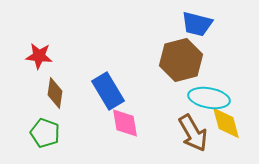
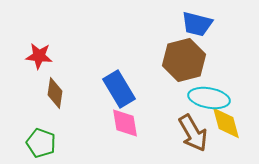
brown hexagon: moved 3 px right
blue rectangle: moved 11 px right, 2 px up
green pentagon: moved 4 px left, 10 px down
